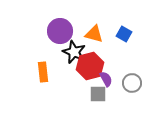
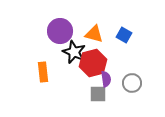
blue square: moved 1 px down
red hexagon: moved 3 px right, 3 px up
purple semicircle: rotated 21 degrees clockwise
